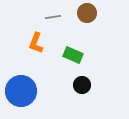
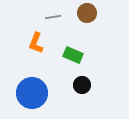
blue circle: moved 11 px right, 2 px down
